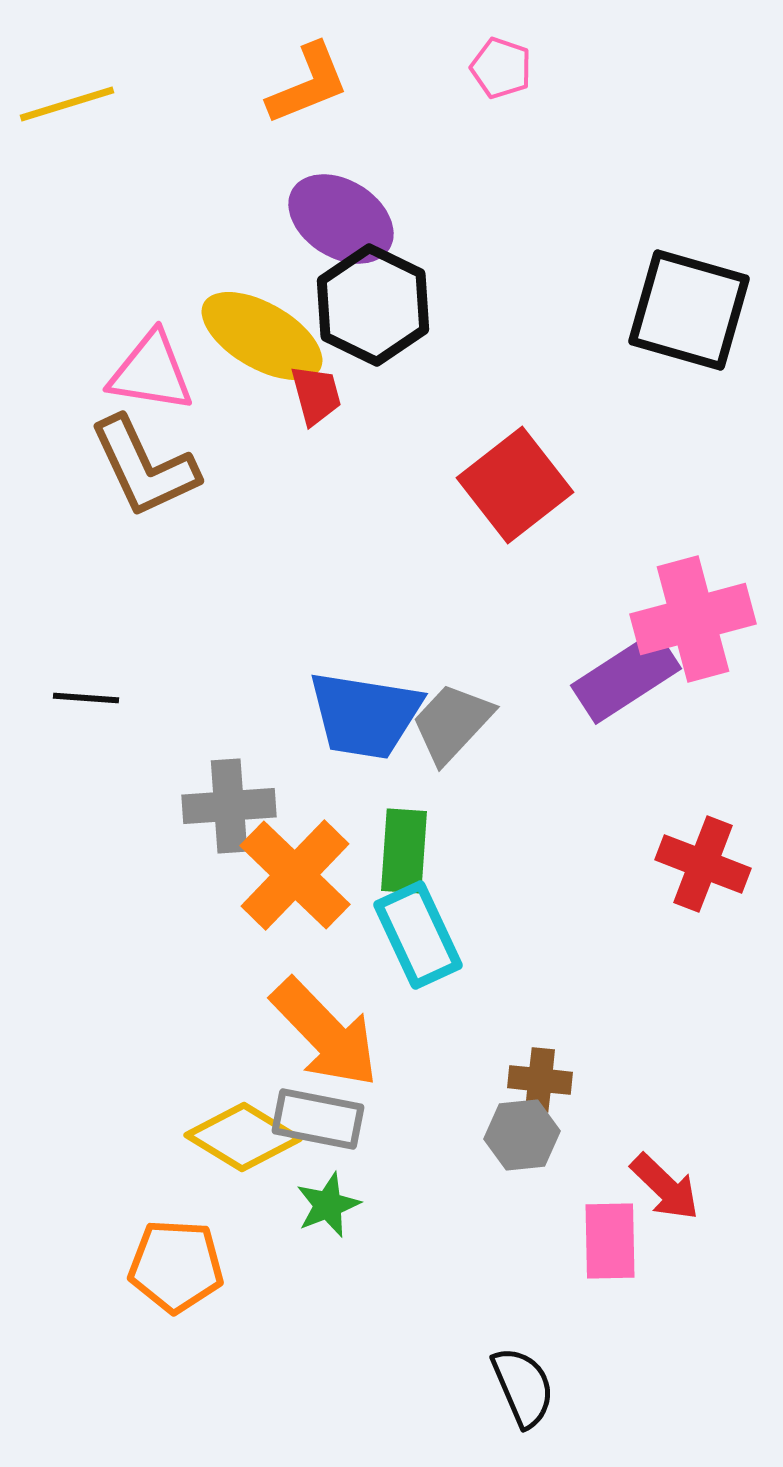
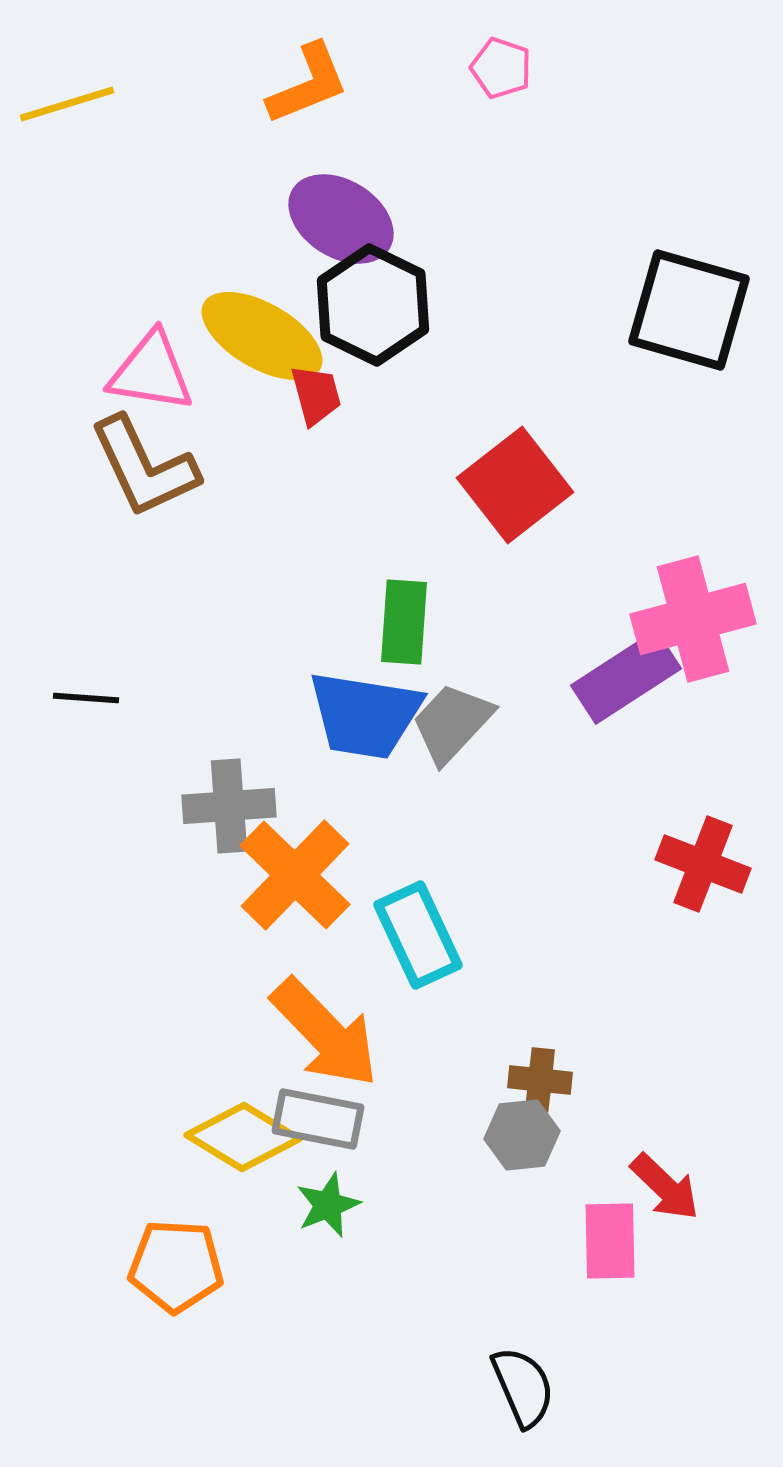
green rectangle: moved 229 px up
